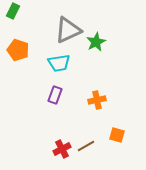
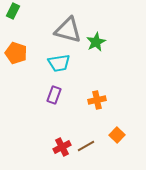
gray triangle: rotated 40 degrees clockwise
orange pentagon: moved 2 px left, 3 px down
purple rectangle: moved 1 px left
orange square: rotated 28 degrees clockwise
red cross: moved 2 px up
